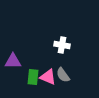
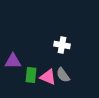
green rectangle: moved 2 px left, 2 px up
